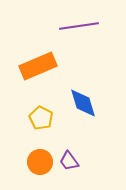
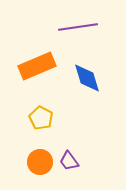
purple line: moved 1 px left, 1 px down
orange rectangle: moved 1 px left
blue diamond: moved 4 px right, 25 px up
